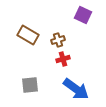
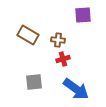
purple square: rotated 30 degrees counterclockwise
brown cross: rotated 24 degrees clockwise
gray square: moved 4 px right, 3 px up
